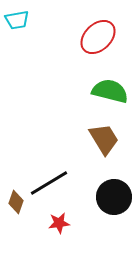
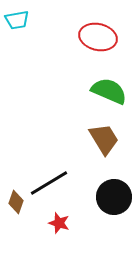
red ellipse: rotated 57 degrees clockwise
green semicircle: moved 1 px left; rotated 9 degrees clockwise
red star: rotated 25 degrees clockwise
